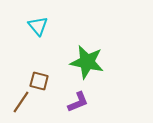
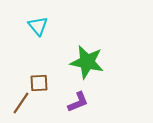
brown square: moved 2 px down; rotated 18 degrees counterclockwise
brown line: moved 1 px down
